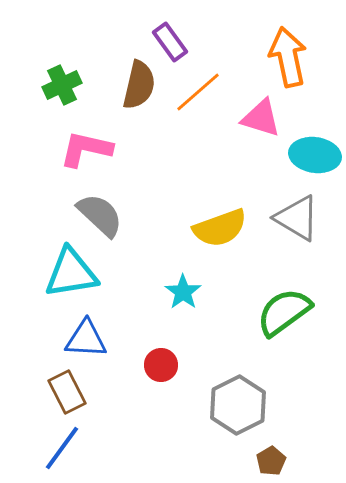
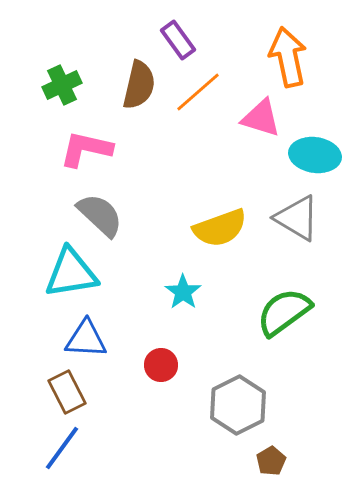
purple rectangle: moved 8 px right, 2 px up
